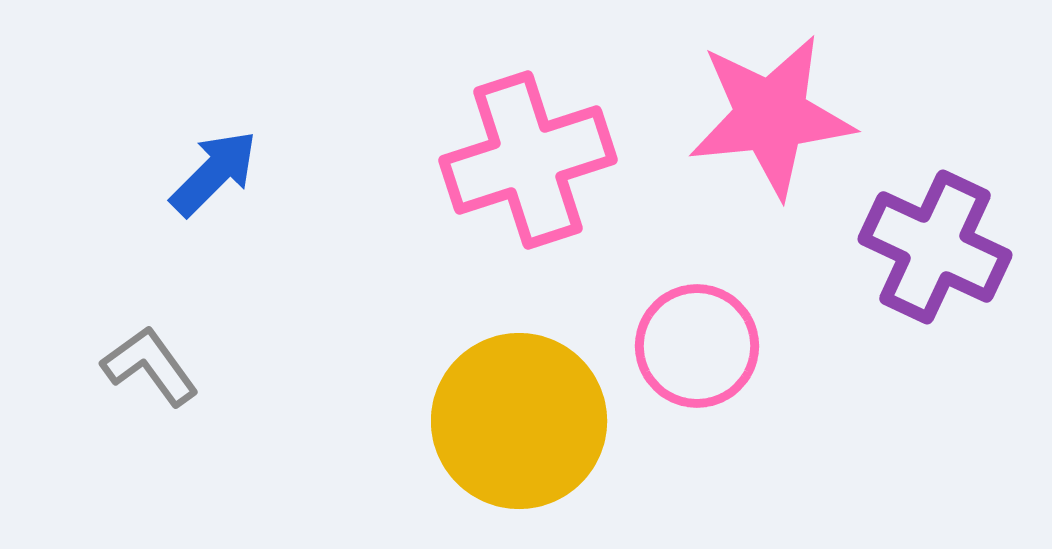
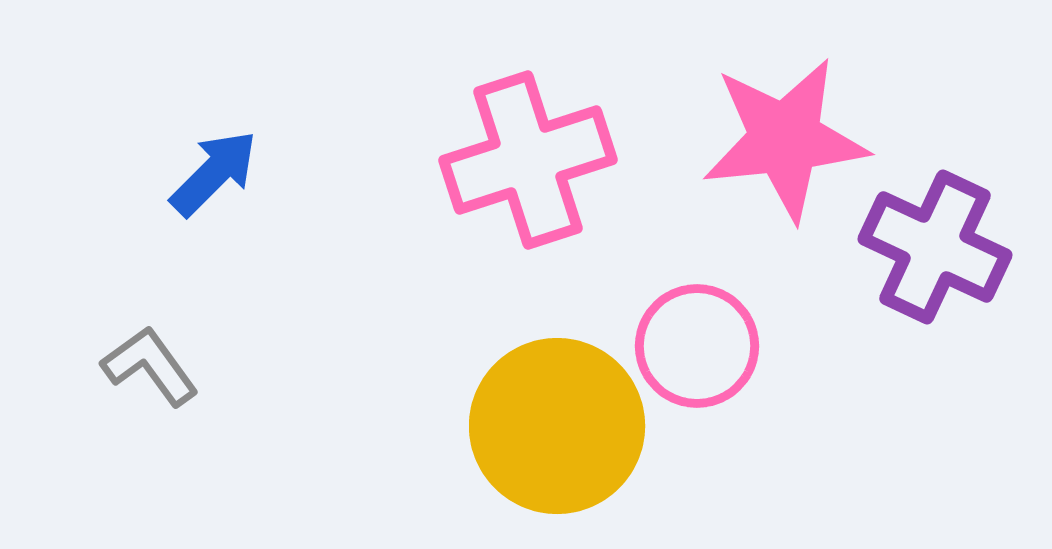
pink star: moved 14 px right, 23 px down
yellow circle: moved 38 px right, 5 px down
